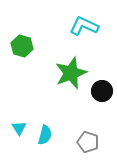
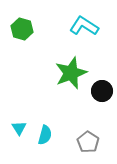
cyan L-shape: rotated 8 degrees clockwise
green hexagon: moved 17 px up
gray pentagon: rotated 15 degrees clockwise
